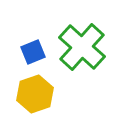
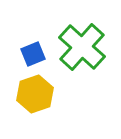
blue square: moved 2 px down
